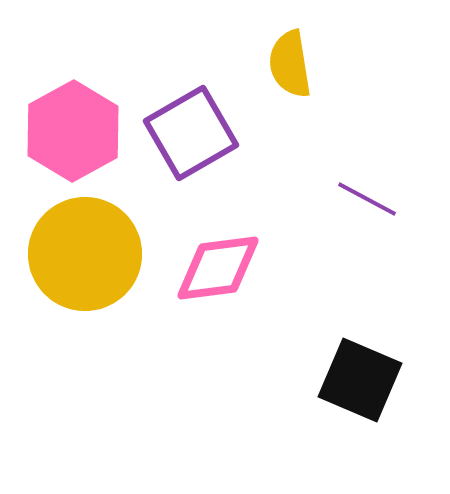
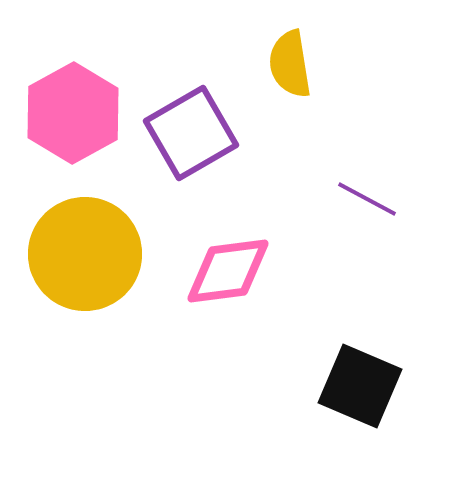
pink hexagon: moved 18 px up
pink diamond: moved 10 px right, 3 px down
black square: moved 6 px down
